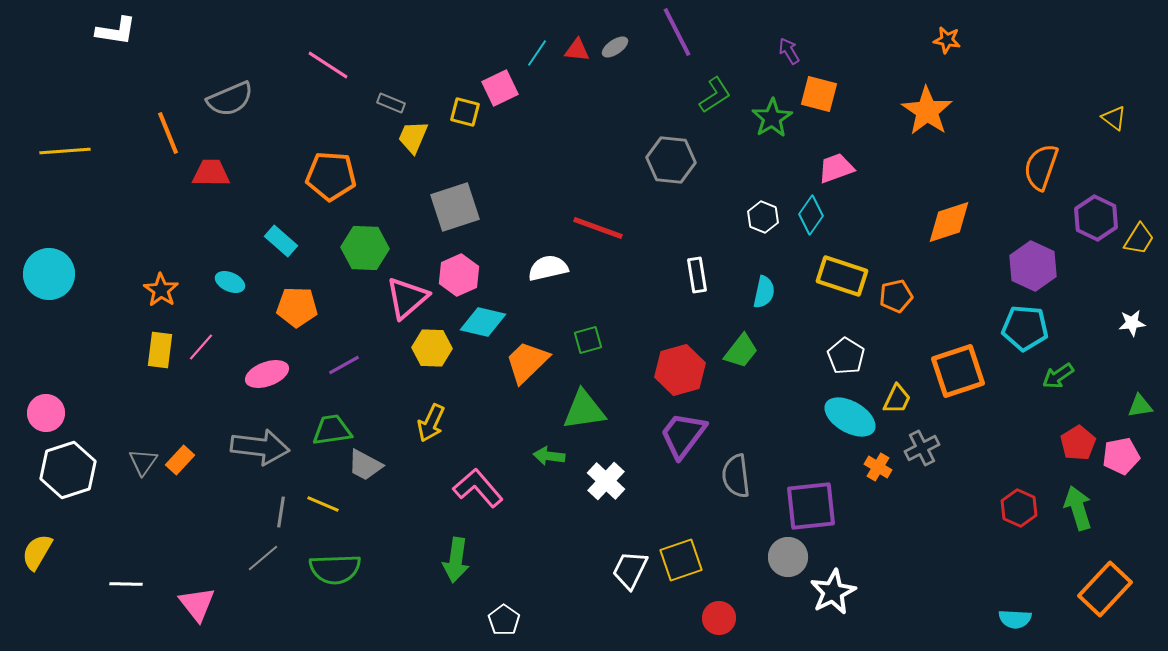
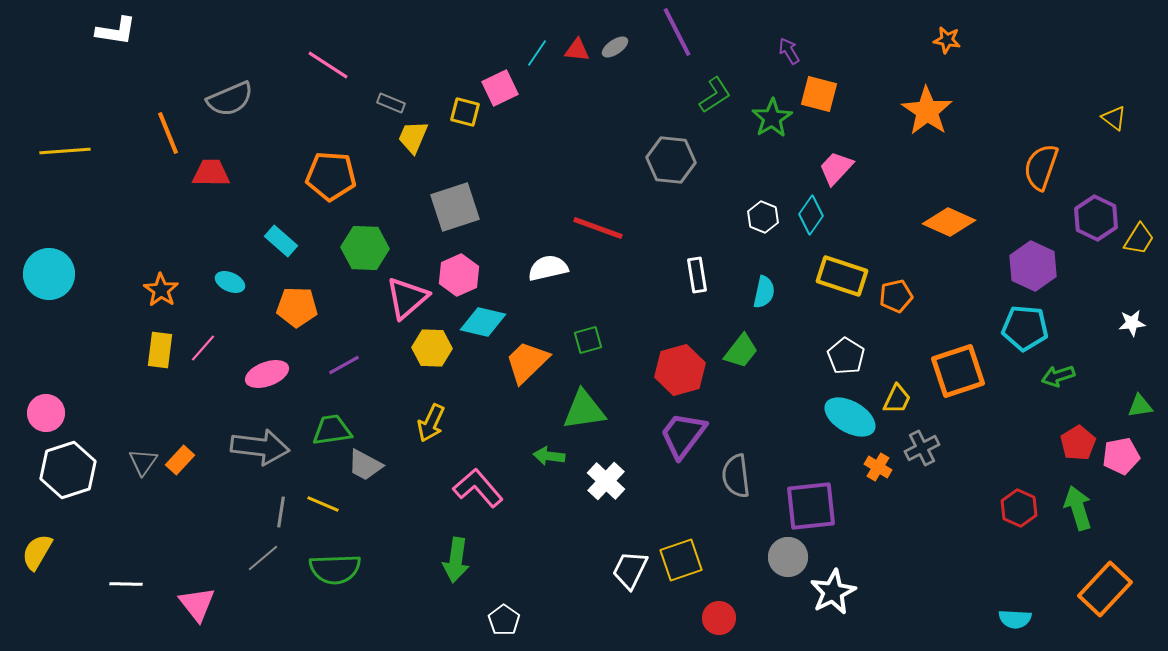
pink trapezoid at (836, 168): rotated 27 degrees counterclockwise
orange diamond at (949, 222): rotated 42 degrees clockwise
pink line at (201, 347): moved 2 px right, 1 px down
green arrow at (1058, 376): rotated 16 degrees clockwise
